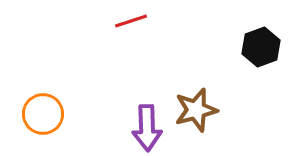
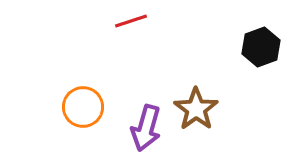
brown star: moved 1 px up; rotated 21 degrees counterclockwise
orange circle: moved 40 px right, 7 px up
purple arrow: moved 1 px left; rotated 18 degrees clockwise
